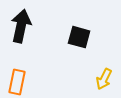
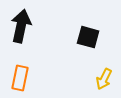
black square: moved 9 px right
orange rectangle: moved 3 px right, 4 px up
